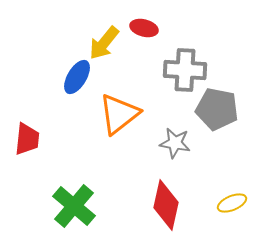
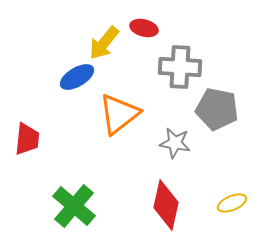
gray cross: moved 5 px left, 3 px up
blue ellipse: rotated 28 degrees clockwise
